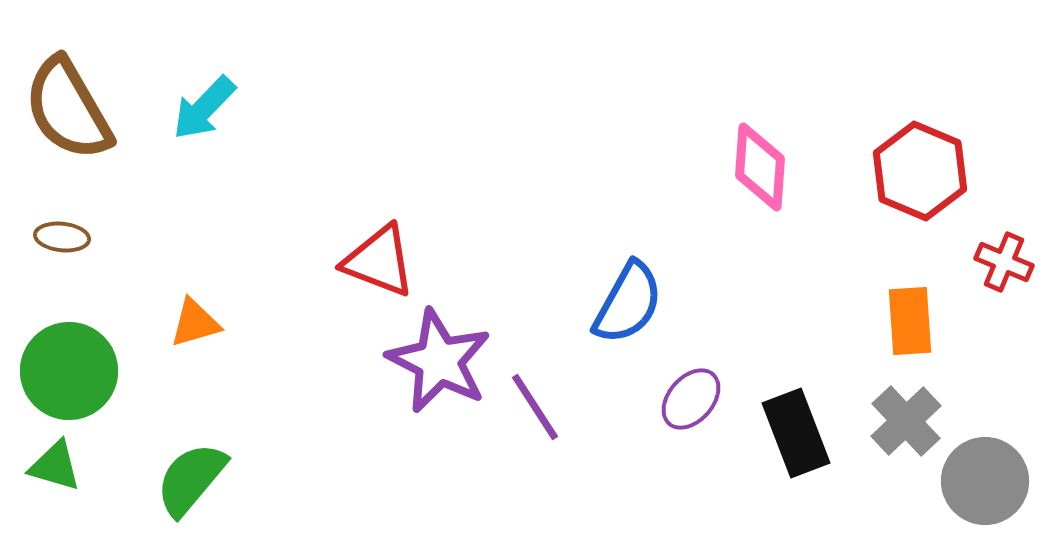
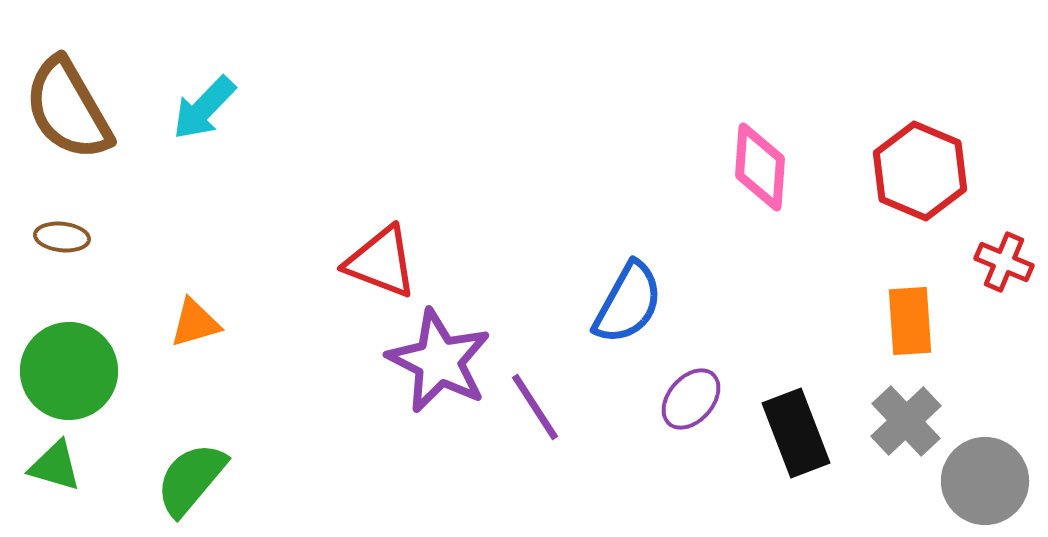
red triangle: moved 2 px right, 1 px down
